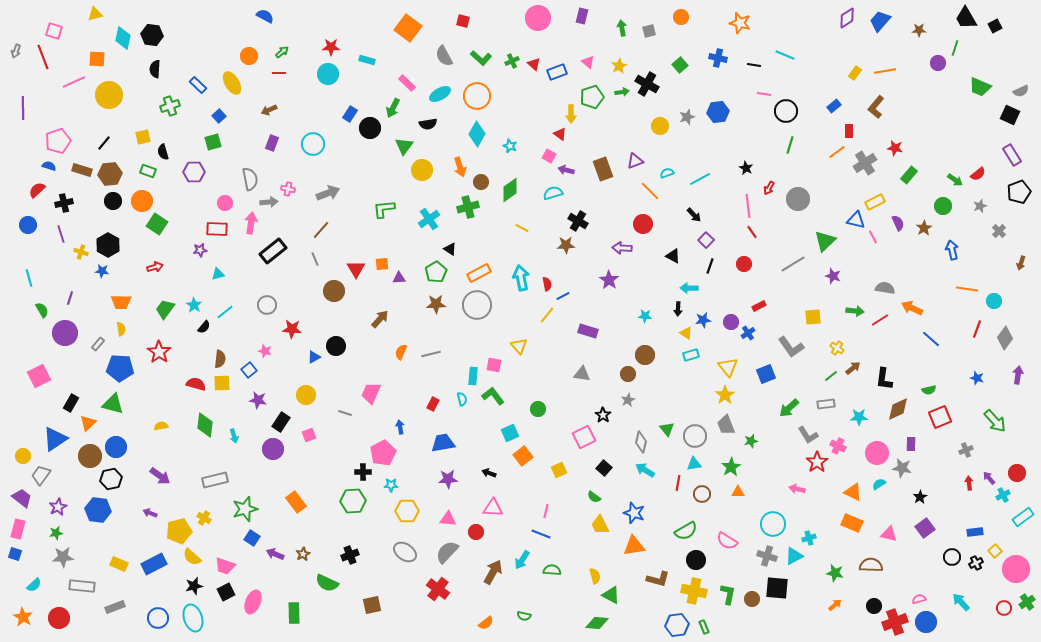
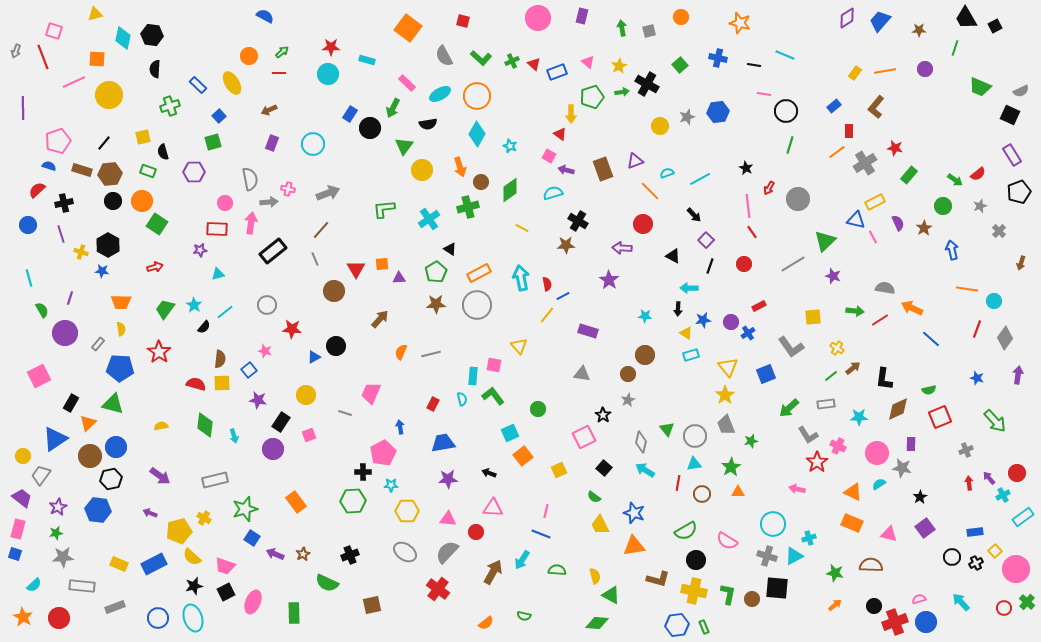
purple circle at (938, 63): moved 13 px left, 6 px down
green semicircle at (552, 570): moved 5 px right
green cross at (1027, 602): rotated 14 degrees counterclockwise
